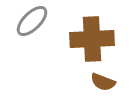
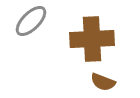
gray ellipse: moved 1 px left
